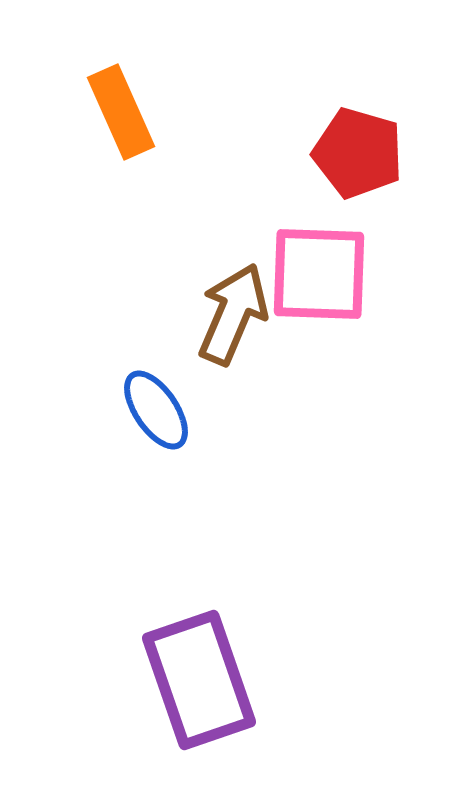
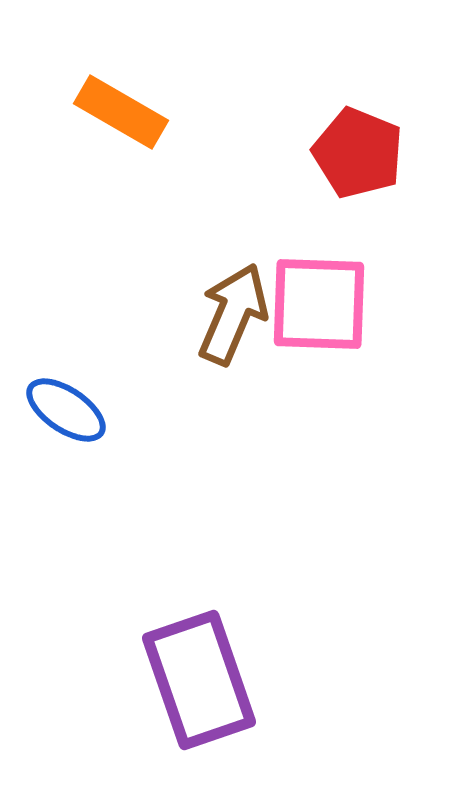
orange rectangle: rotated 36 degrees counterclockwise
red pentagon: rotated 6 degrees clockwise
pink square: moved 30 px down
blue ellipse: moved 90 px left; rotated 22 degrees counterclockwise
